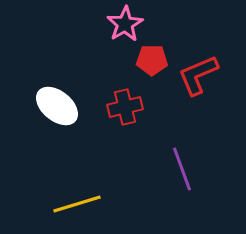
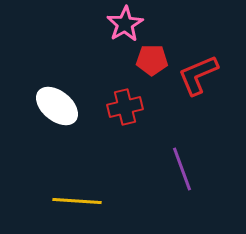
yellow line: moved 3 px up; rotated 21 degrees clockwise
